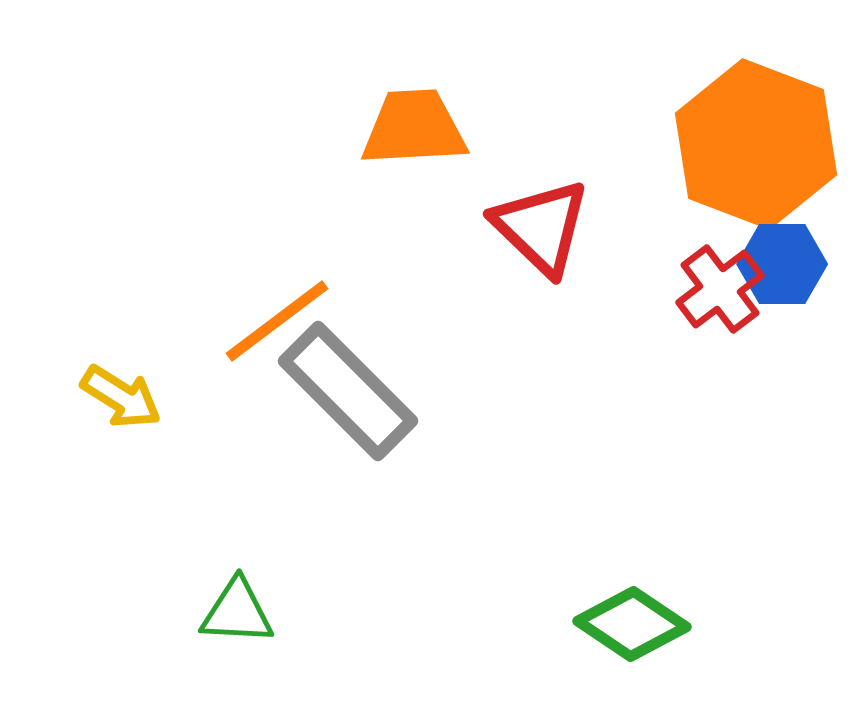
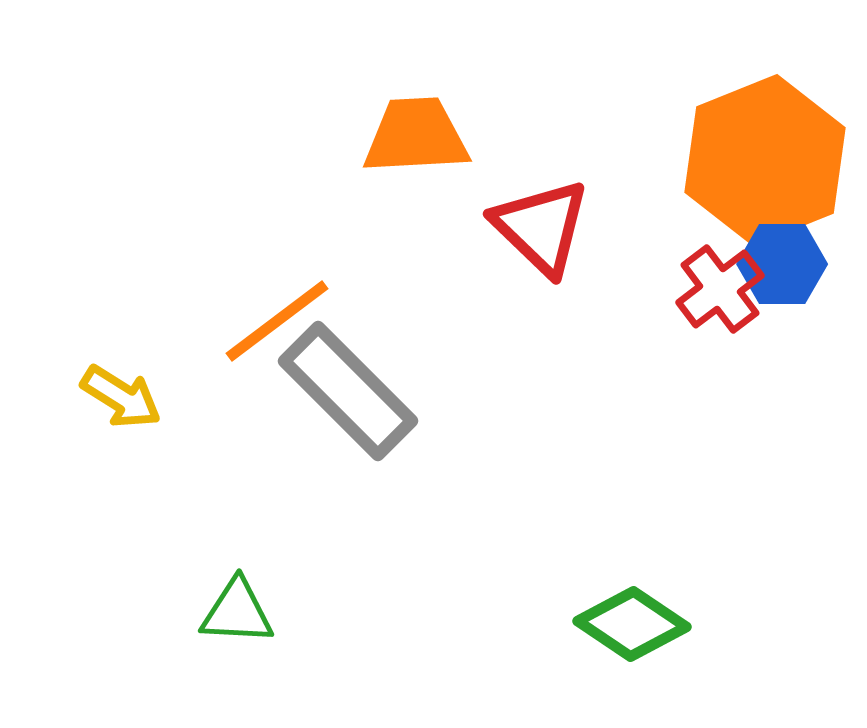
orange trapezoid: moved 2 px right, 8 px down
orange hexagon: moved 9 px right, 16 px down; rotated 17 degrees clockwise
